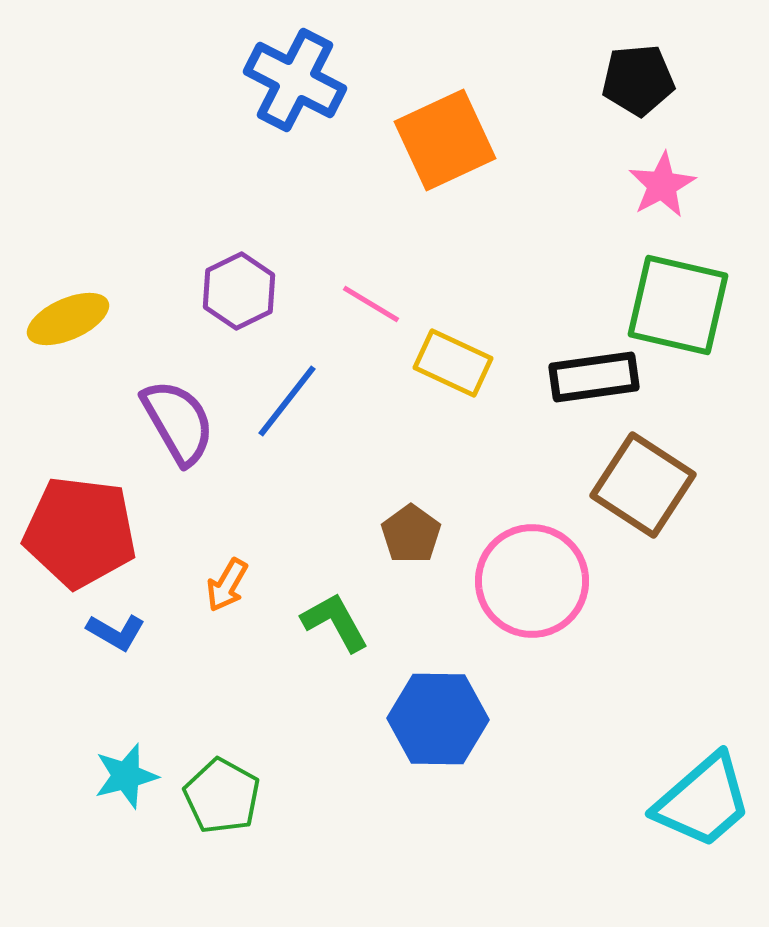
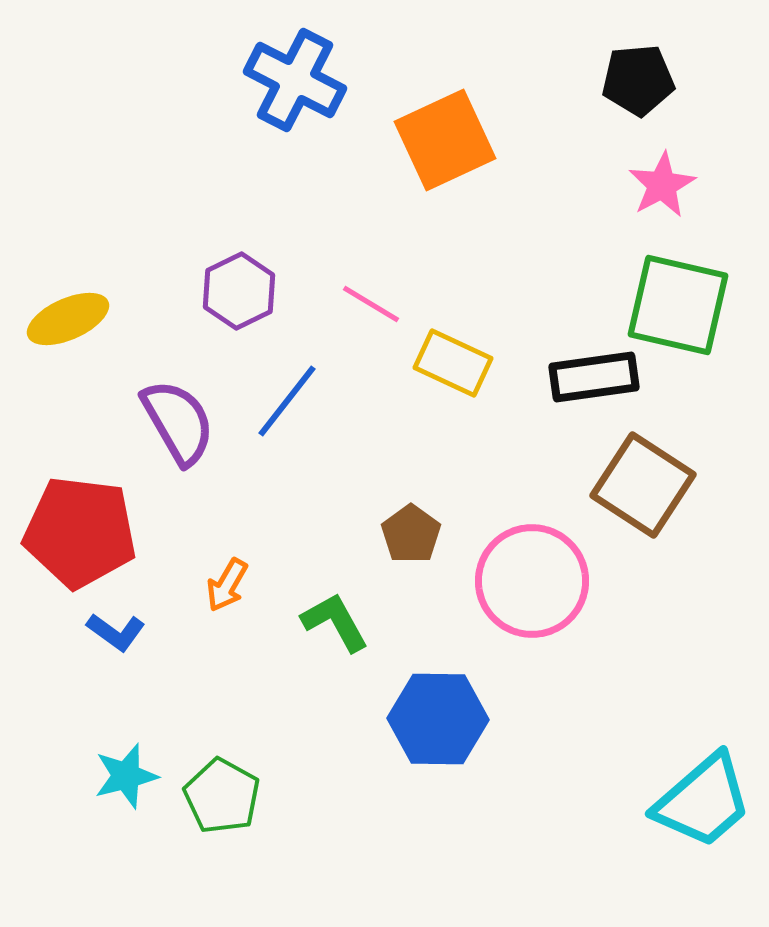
blue L-shape: rotated 6 degrees clockwise
